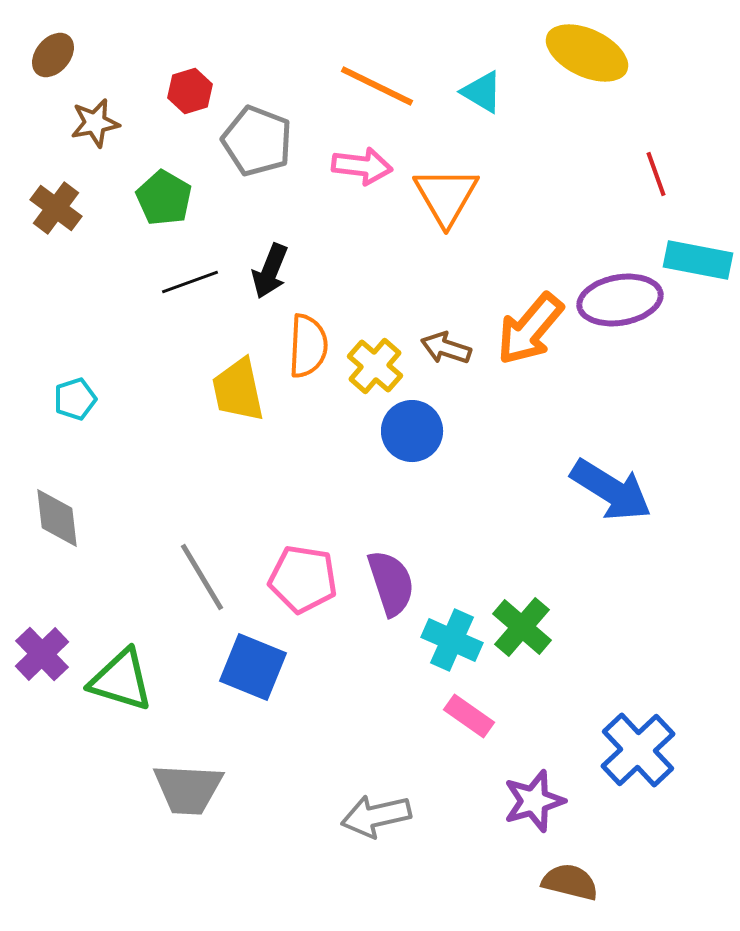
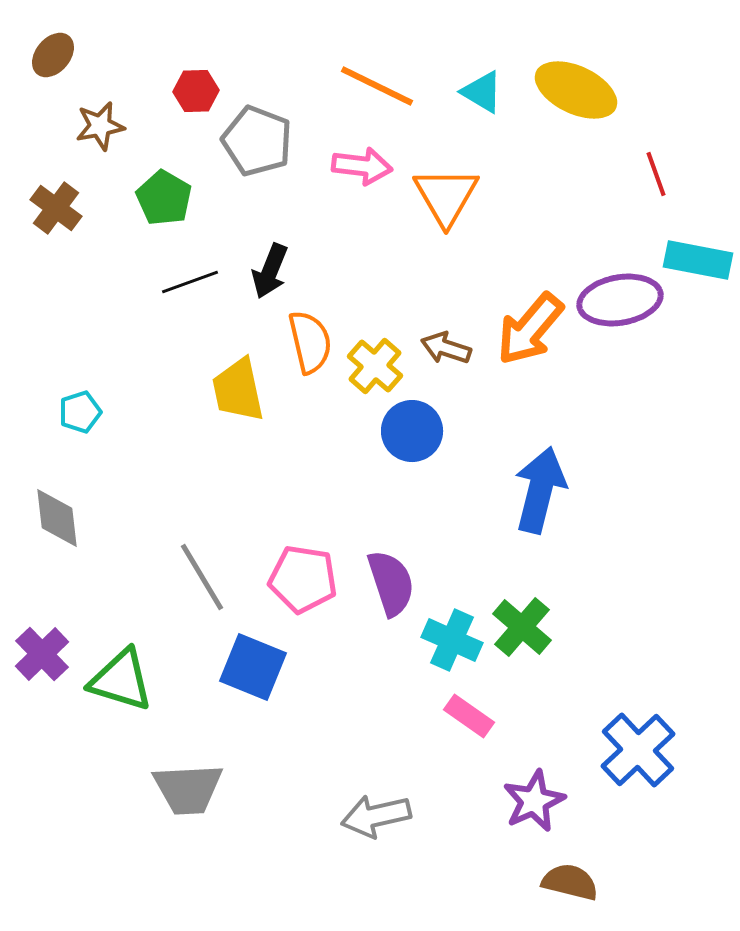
yellow ellipse: moved 11 px left, 37 px down
red hexagon: moved 6 px right; rotated 15 degrees clockwise
brown star: moved 5 px right, 3 px down
orange semicircle: moved 2 px right, 4 px up; rotated 16 degrees counterclockwise
cyan pentagon: moved 5 px right, 13 px down
blue arrow: moved 71 px left; rotated 108 degrees counterclockwise
gray trapezoid: rotated 6 degrees counterclockwise
purple star: rotated 8 degrees counterclockwise
